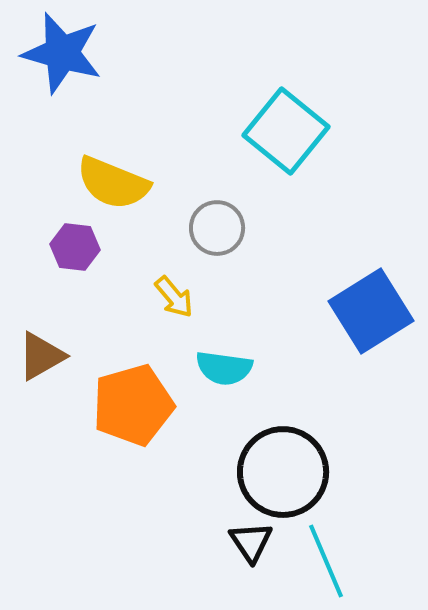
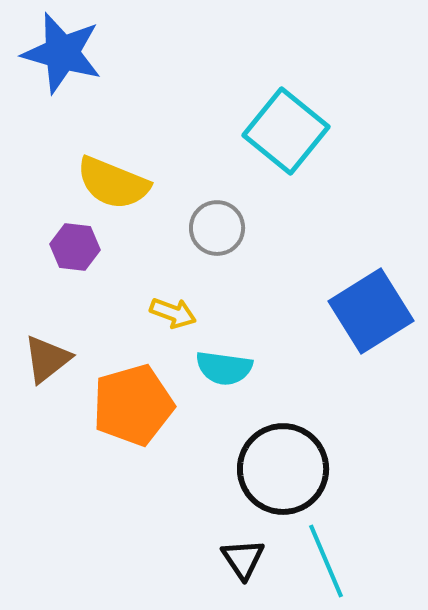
yellow arrow: moved 1 px left, 16 px down; rotated 30 degrees counterclockwise
brown triangle: moved 6 px right, 3 px down; rotated 8 degrees counterclockwise
black circle: moved 3 px up
black triangle: moved 8 px left, 17 px down
